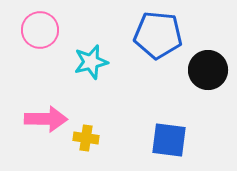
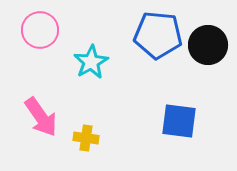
cyan star: rotated 16 degrees counterclockwise
black circle: moved 25 px up
pink arrow: moved 5 px left, 2 px up; rotated 54 degrees clockwise
blue square: moved 10 px right, 19 px up
